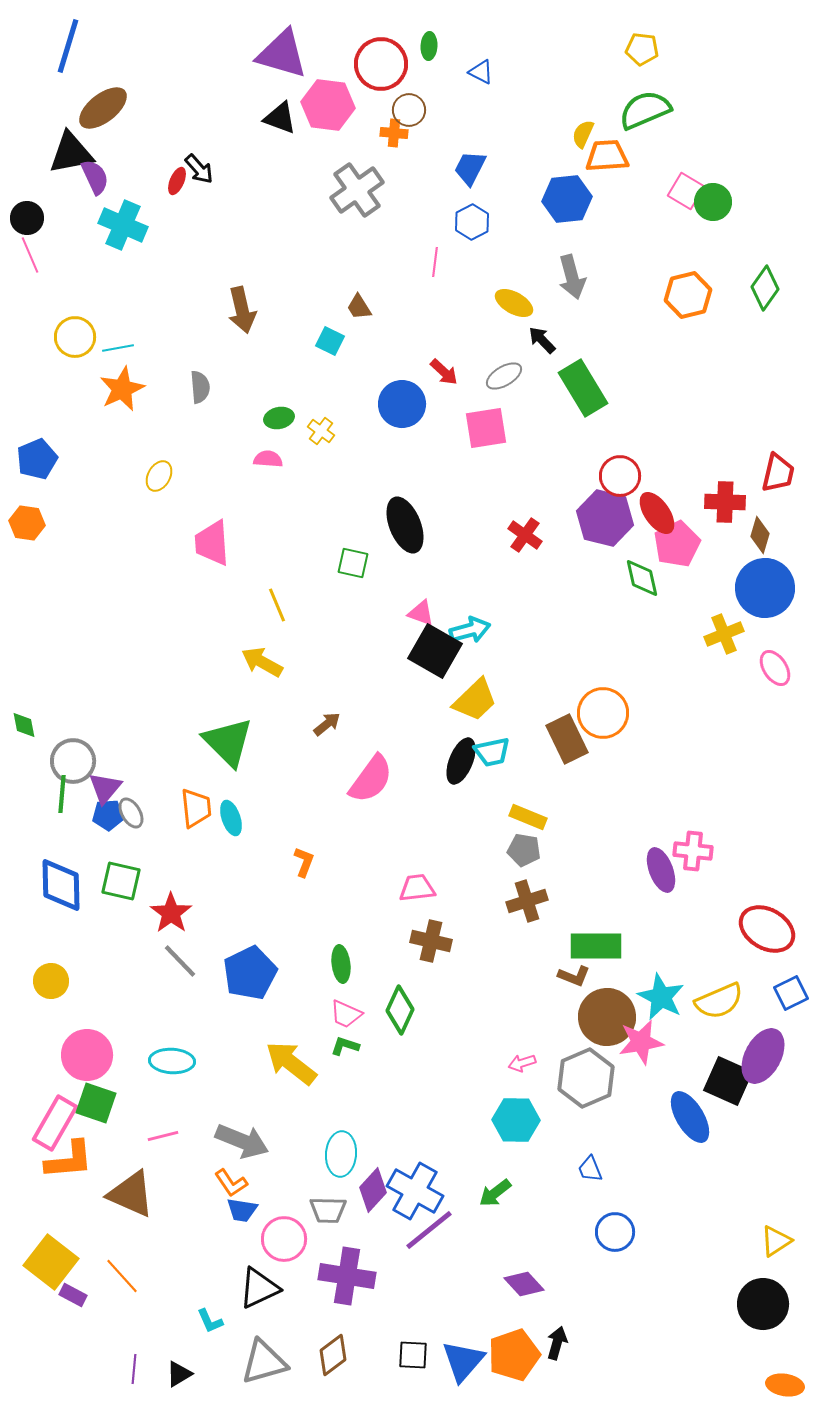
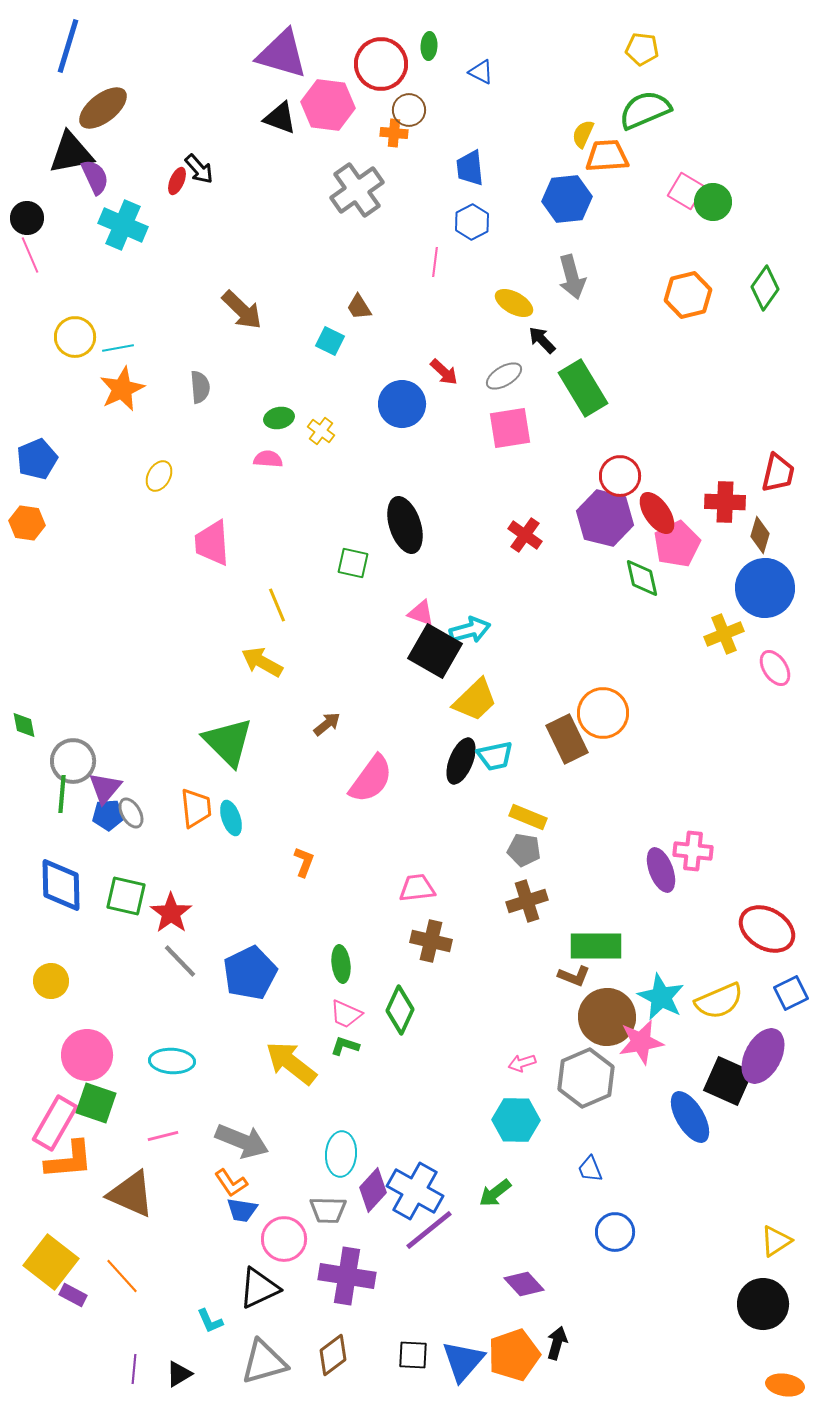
blue trapezoid at (470, 168): rotated 33 degrees counterclockwise
brown arrow at (242, 310): rotated 33 degrees counterclockwise
pink square at (486, 428): moved 24 px right
black ellipse at (405, 525): rotated 4 degrees clockwise
cyan trapezoid at (492, 752): moved 3 px right, 4 px down
green square at (121, 881): moved 5 px right, 15 px down
